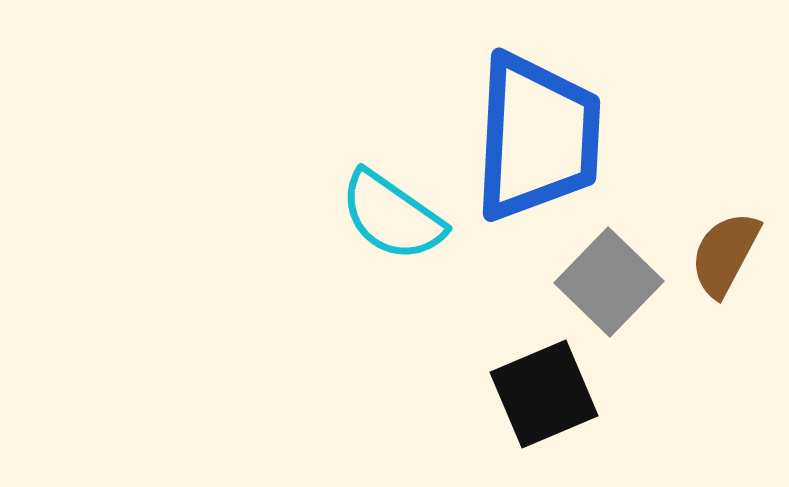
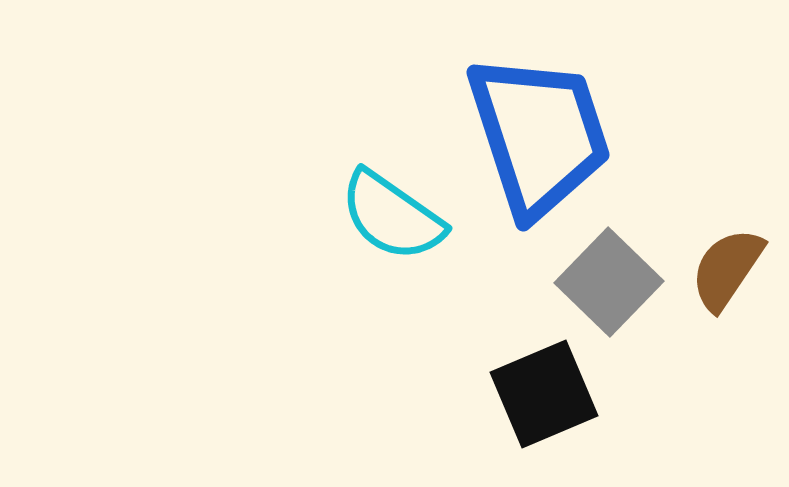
blue trapezoid: moved 2 px right, 2 px up; rotated 21 degrees counterclockwise
brown semicircle: moved 2 px right, 15 px down; rotated 6 degrees clockwise
